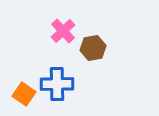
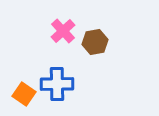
brown hexagon: moved 2 px right, 6 px up
